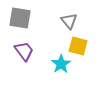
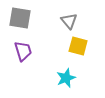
purple trapezoid: moved 1 px left; rotated 20 degrees clockwise
cyan star: moved 5 px right, 14 px down; rotated 12 degrees clockwise
